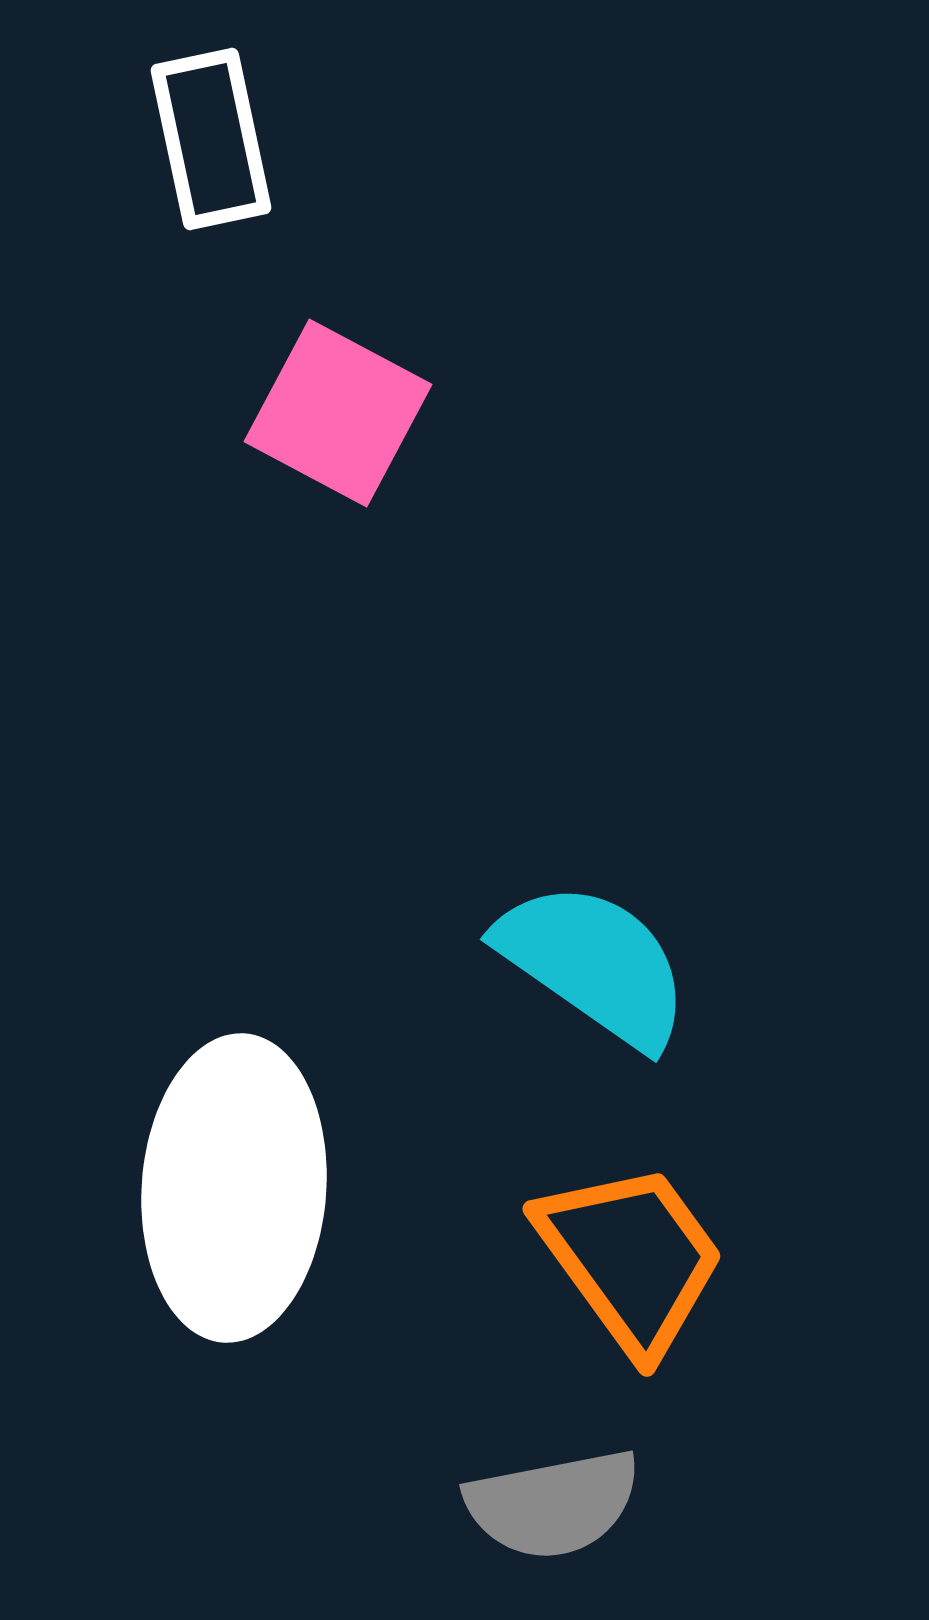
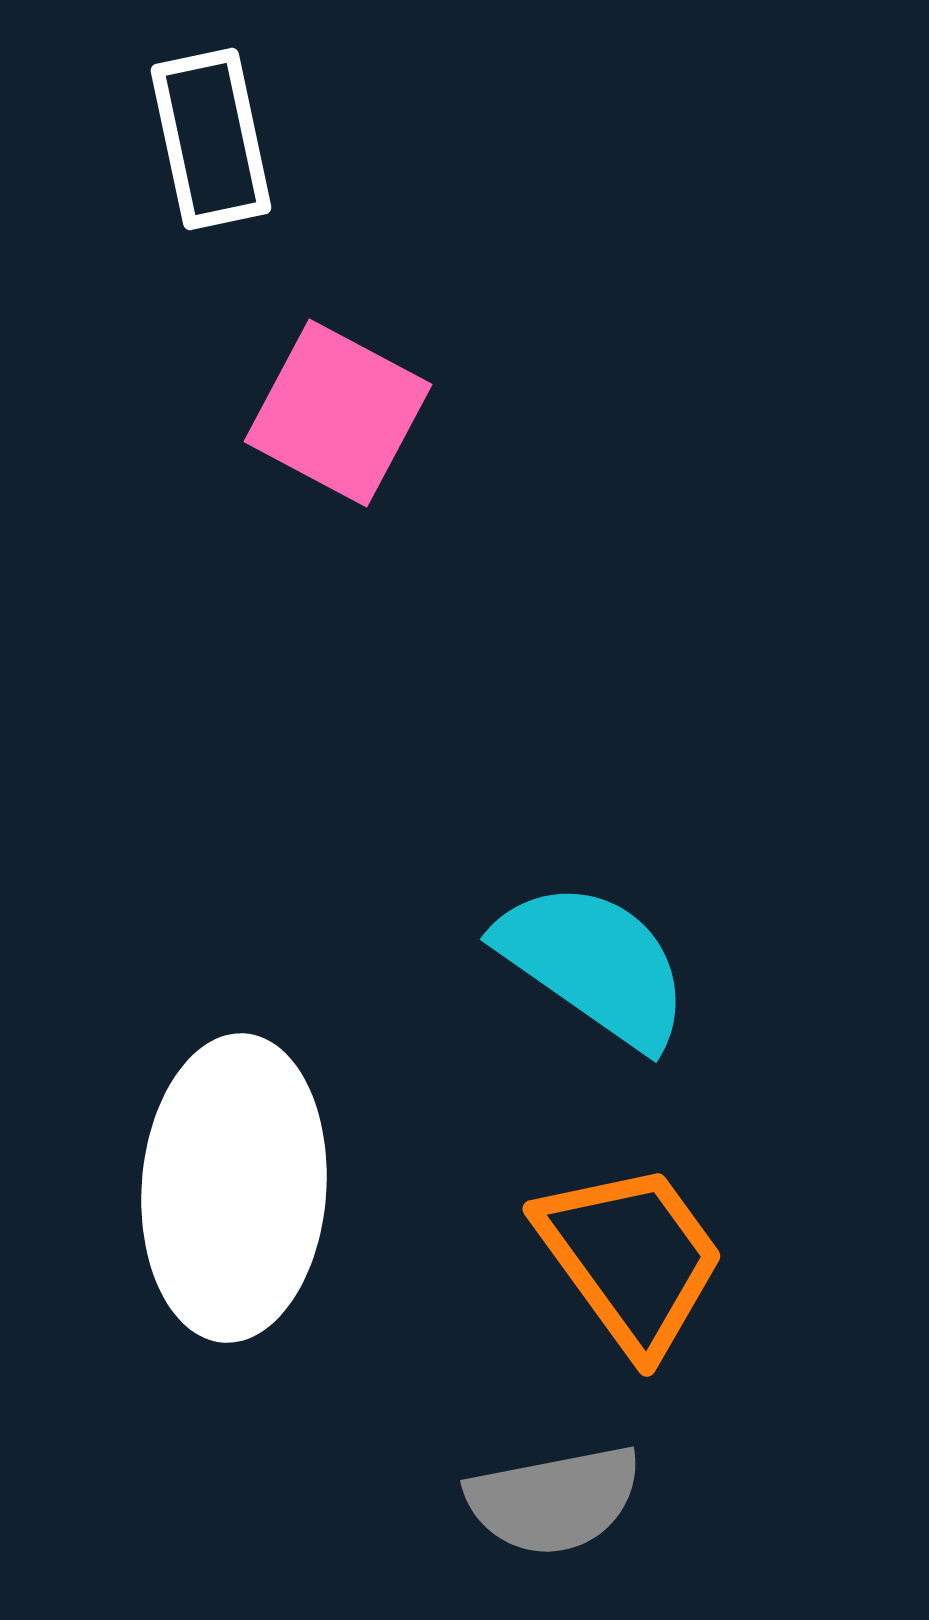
gray semicircle: moved 1 px right, 4 px up
